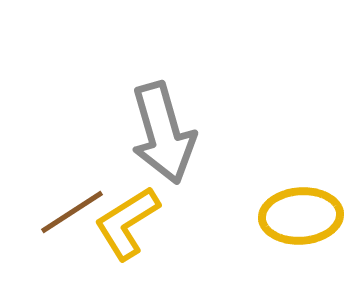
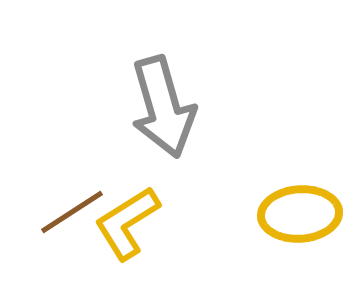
gray arrow: moved 26 px up
yellow ellipse: moved 1 px left, 2 px up
